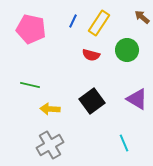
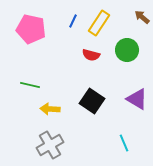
black square: rotated 20 degrees counterclockwise
